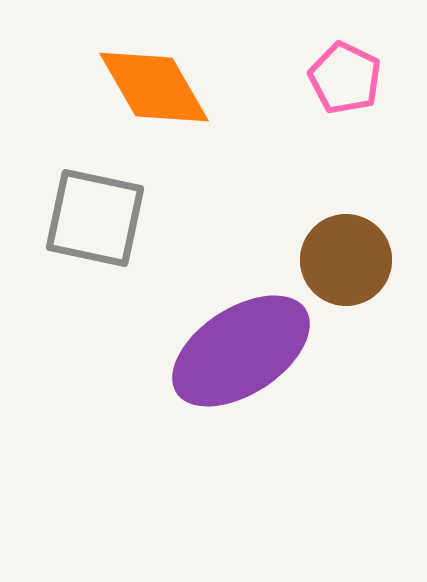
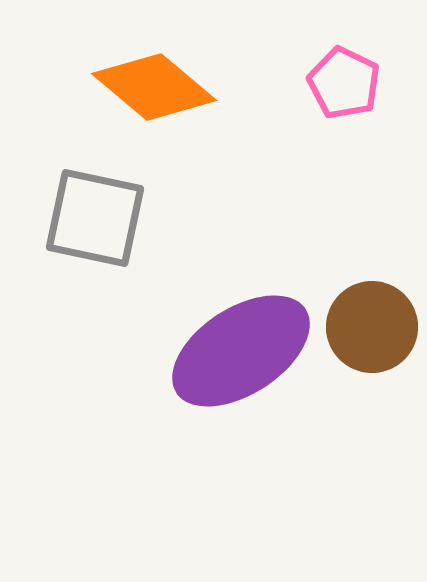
pink pentagon: moved 1 px left, 5 px down
orange diamond: rotated 20 degrees counterclockwise
brown circle: moved 26 px right, 67 px down
